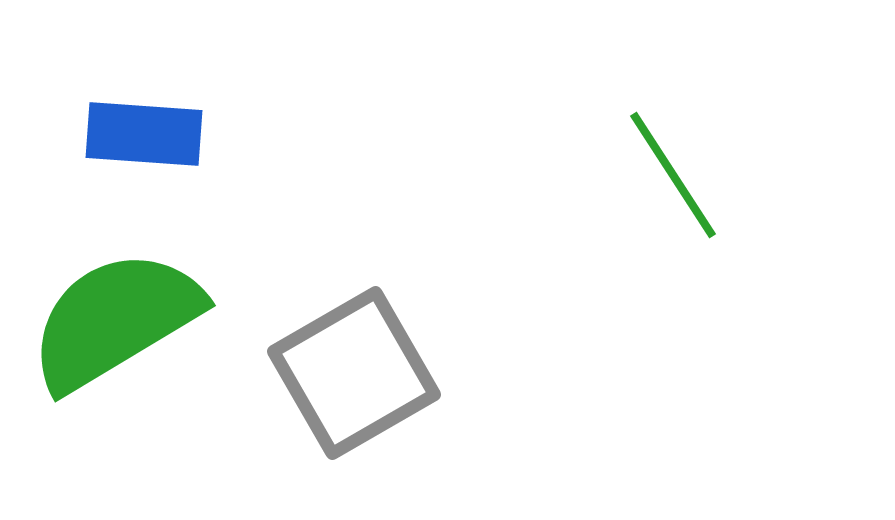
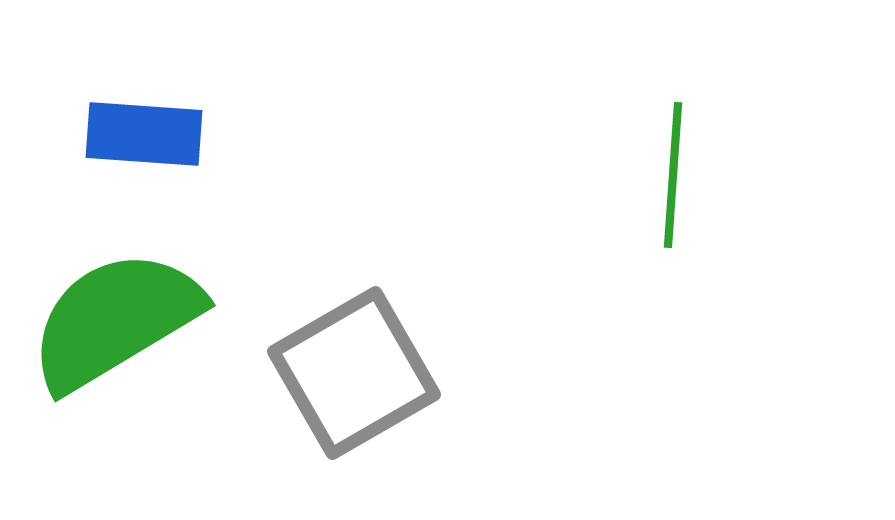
green line: rotated 37 degrees clockwise
